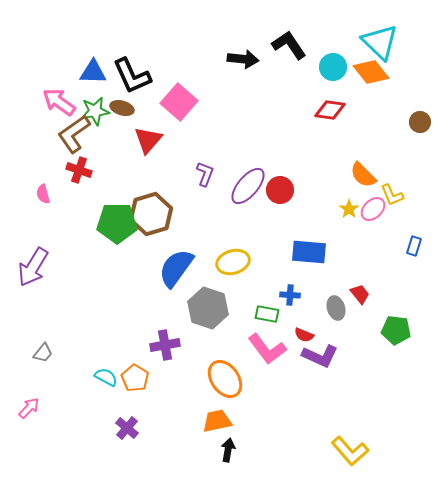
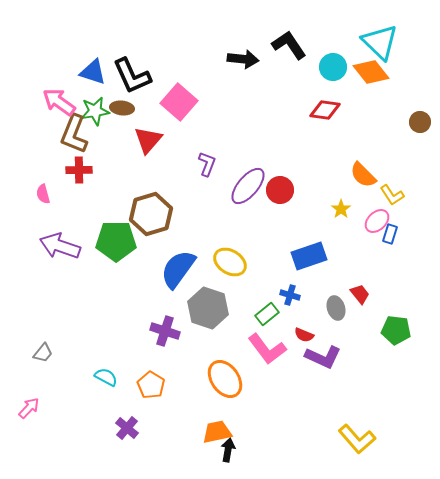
blue triangle at (93, 72): rotated 16 degrees clockwise
brown ellipse at (122, 108): rotated 10 degrees counterclockwise
red diamond at (330, 110): moved 5 px left
brown L-shape at (74, 134): rotated 33 degrees counterclockwise
red cross at (79, 170): rotated 20 degrees counterclockwise
purple L-shape at (205, 174): moved 2 px right, 10 px up
yellow L-shape at (392, 195): rotated 10 degrees counterclockwise
yellow star at (349, 209): moved 8 px left
pink ellipse at (373, 209): moved 4 px right, 12 px down
green pentagon at (117, 223): moved 1 px left, 18 px down
blue rectangle at (414, 246): moved 24 px left, 12 px up
blue rectangle at (309, 252): moved 4 px down; rotated 24 degrees counterclockwise
yellow ellipse at (233, 262): moved 3 px left; rotated 48 degrees clockwise
purple arrow at (33, 267): moved 27 px right, 21 px up; rotated 78 degrees clockwise
blue semicircle at (176, 268): moved 2 px right, 1 px down
blue cross at (290, 295): rotated 12 degrees clockwise
green rectangle at (267, 314): rotated 50 degrees counterclockwise
purple cross at (165, 345): moved 14 px up; rotated 28 degrees clockwise
purple L-shape at (320, 356): moved 3 px right, 1 px down
orange pentagon at (135, 378): moved 16 px right, 7 px down
orange trapezoid at (217, 421): moved 11 px down
yellow L-shape at (350, 451): moved 7 px right, 12 px up
